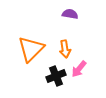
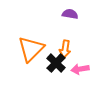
orange arrow: rotated 18 degrees clockwise
pink arrow: moved 1 px right; rotated 42 degrees clockwise
black cross: moved 13 px up; rotated 24 degrees counterclockwise
